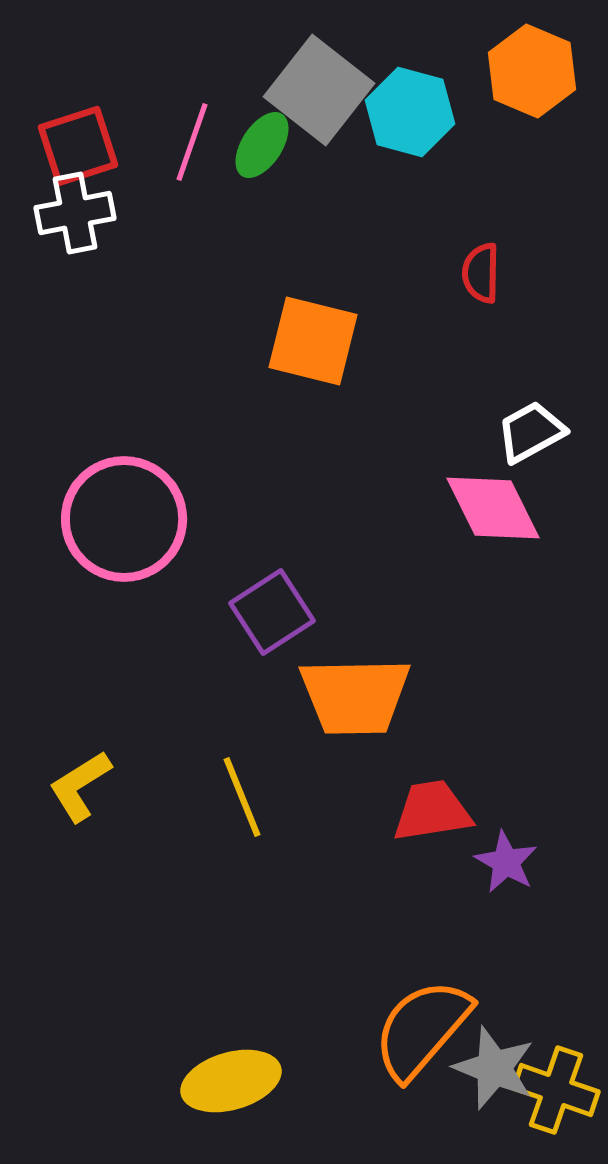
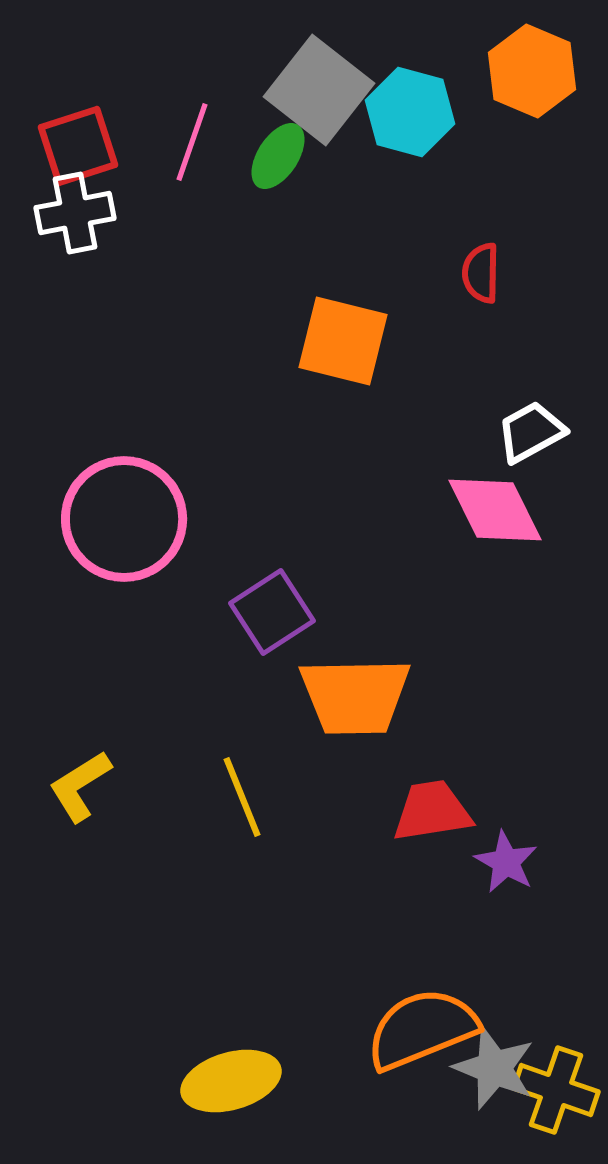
green ellipse: moved 16 px right, 11 px down
orange square: moved 30 px right
pink diamond: moved 2 px right, 2 px down
orange semicircle: rotated 27 degrees clockwise
